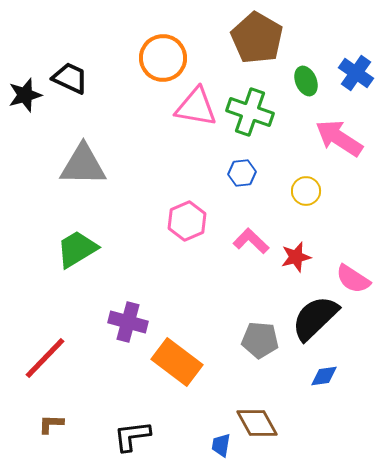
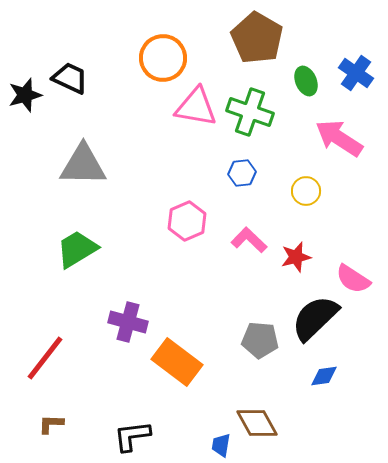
pink L-shape: moved 2 px left, 1 px up
red line: rotated 6 degrees counterclockwise
